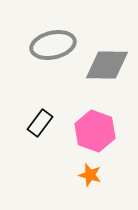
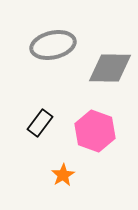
gray diamond: moved 3 px right, 3 px down
orange star: moved 27 px left; rotated 25 degrees clockwise
